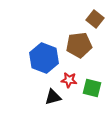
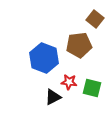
red star: moved 2 px down
black triangle: rotated 12 degrees counterclockwise
